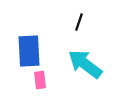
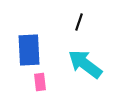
blue rectangle: moved 1 px up
pink rectangle: moved 2 px down
